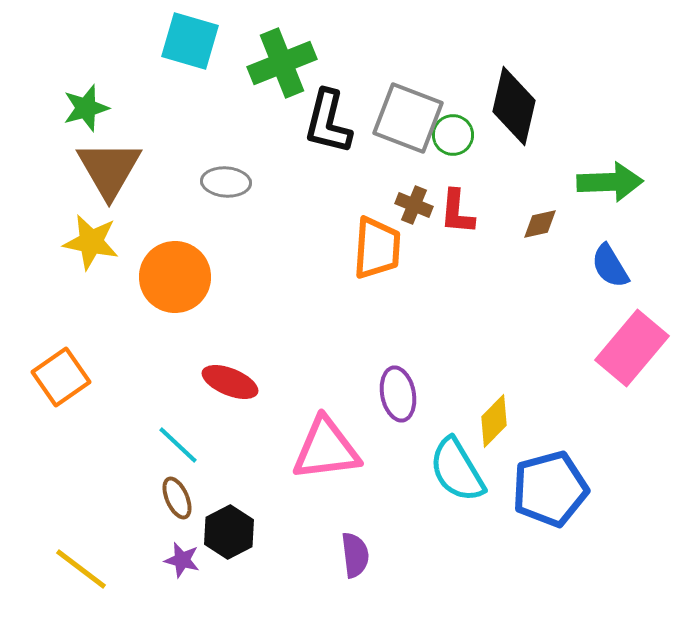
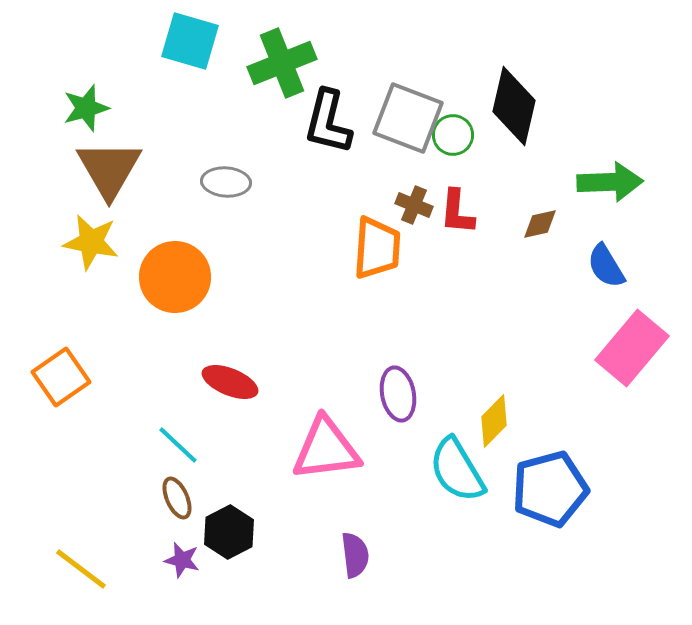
blue semicircle: moved 4 px left
